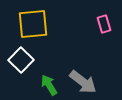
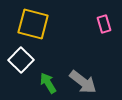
yellow square: rotated 20 degrees clockwise
green arrow: moved 1 px left, 2 px up
